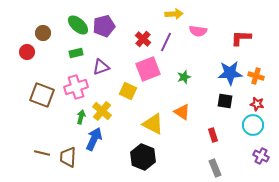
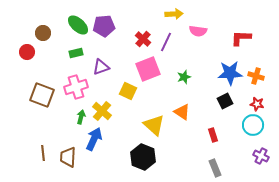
purple pentagon: rotated 10 degrees clockwise
black square: rotated 35 degrees counterclockwise
yellow triangle: moved 1 px right, 1 px down; rotated 15 degrees clockwise
brown line: moved 1 px right; rotated 70 degrees clockwise
